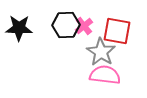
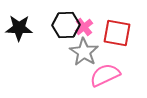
pink cross: moved 1 px down
red square: moved 2 px down
gray star: moved 17 px left
pink semicircle: rotated 32 degrees counterclockwise
